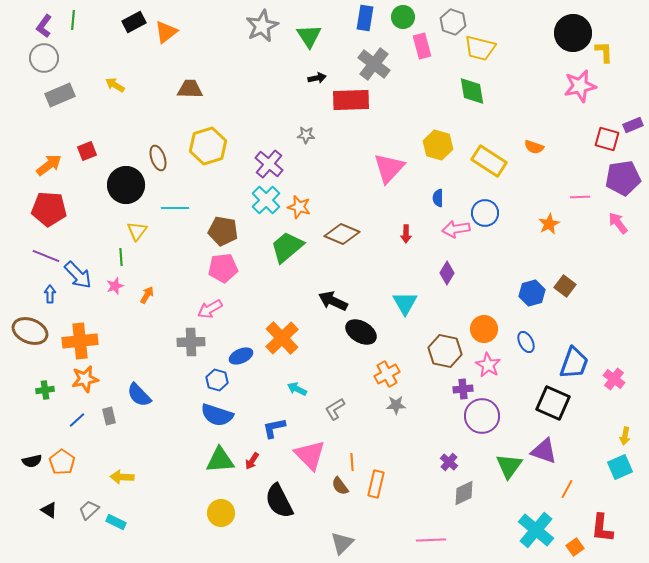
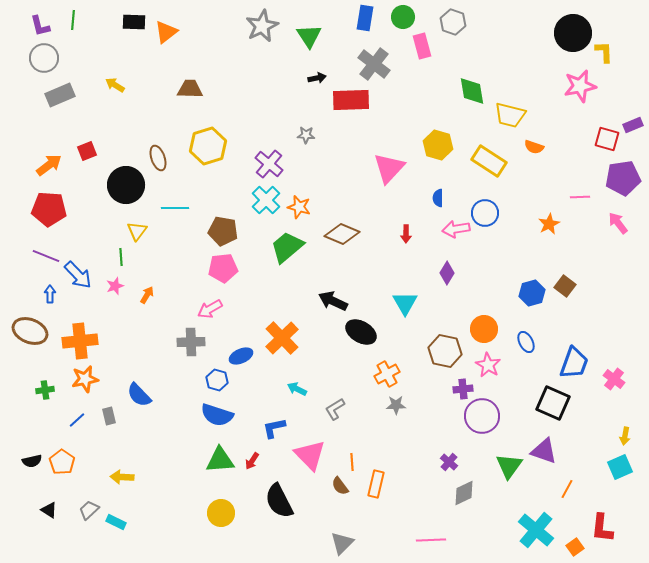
black rectangle at (134, 22): rotated 30 degrees clockwise
purple L-shape at (44, 26): moved 4 px left; rotated 50 degrees counterclockwise
yellow trapezoid at (480, 48): moved 30 px right, 67 px down
